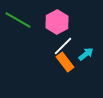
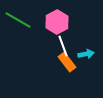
white line: rotated 65 degrees counterclockwise
cyan arrow: rotated 28 degrees clockwise
orange rectangle: moved 2 px right
